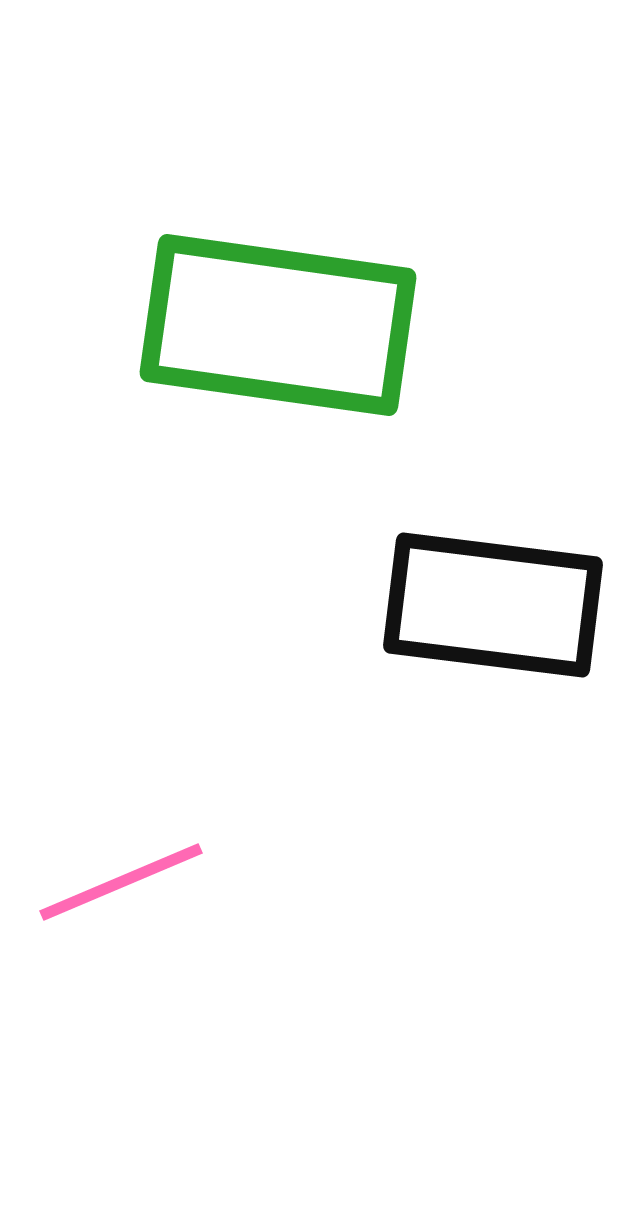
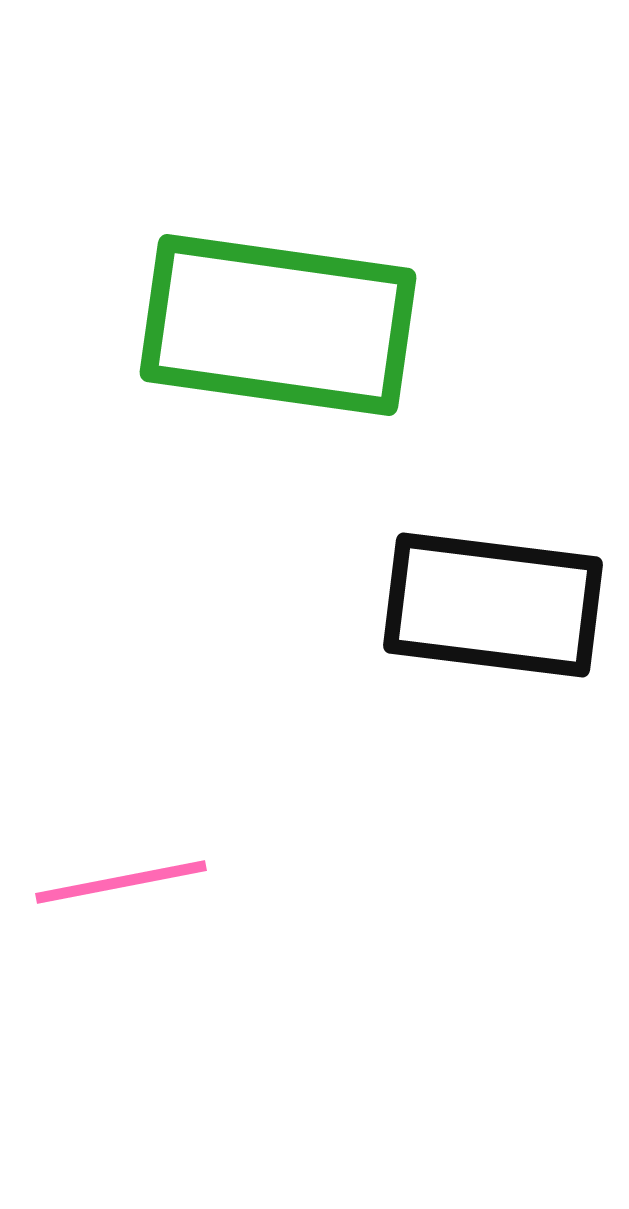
pink line: rotated 12 degrees clockwise
